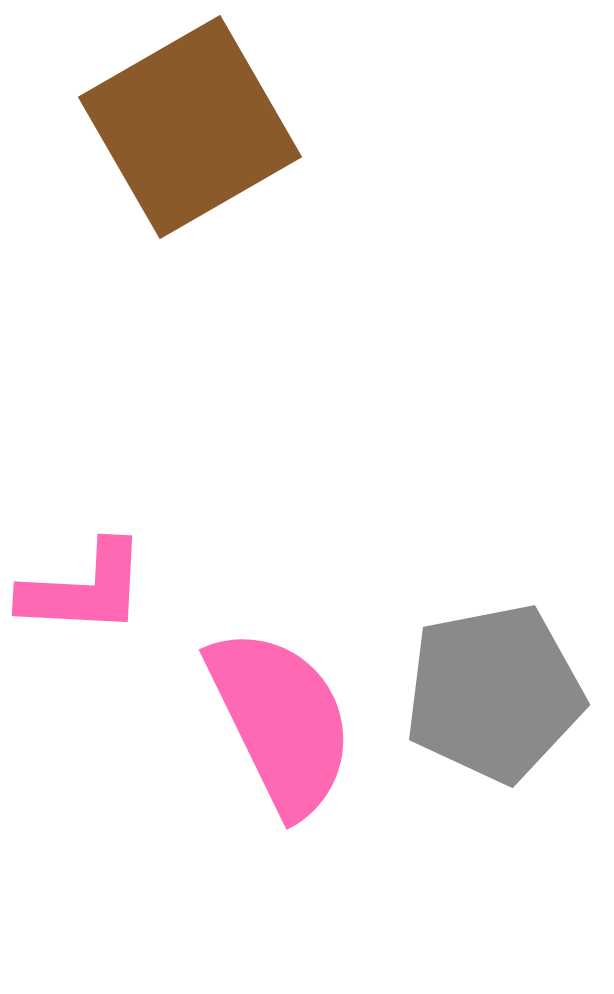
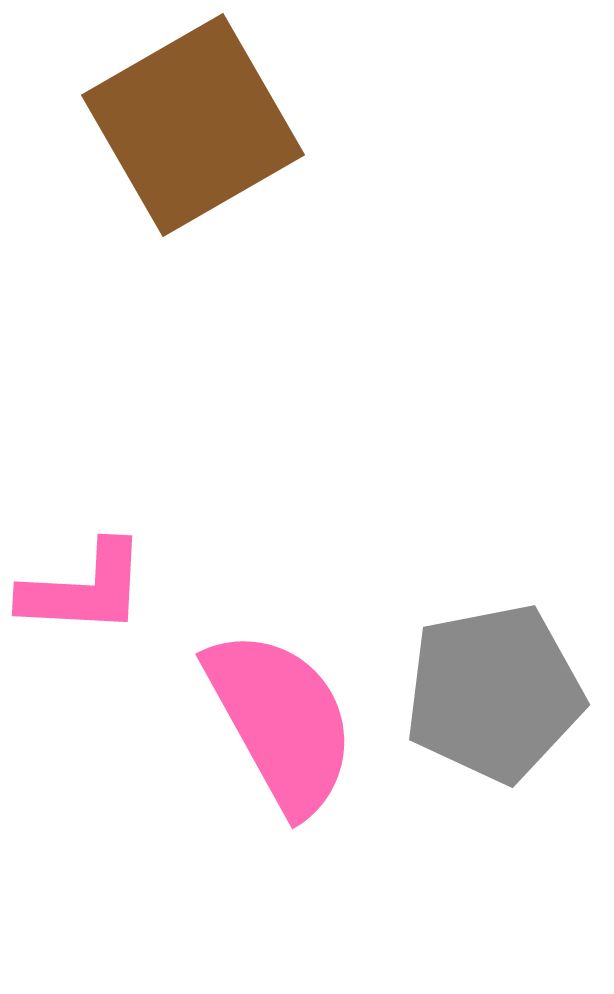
brown square: moved 3 px right, 2 px up
pink semicircle: rotated 3 degrees counterclockwise
